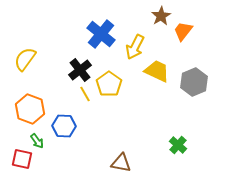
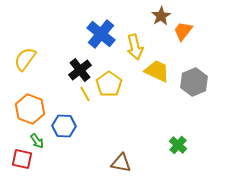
yellow arrow: rotated 40 degrees counterclockwise
